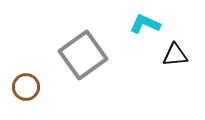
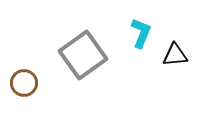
cyan L-shape: moved 4 px left, 9 px down; rotated 88 degrees clockwise
brown circle: moved 2 px left, 4 px up
